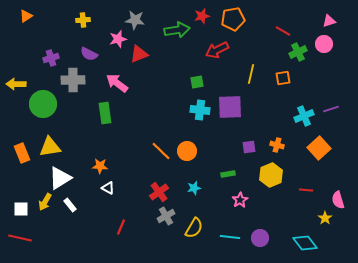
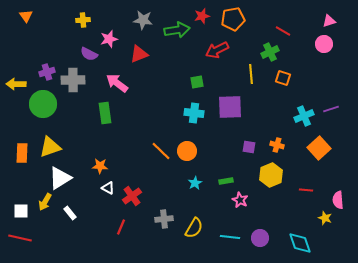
orange triangle at (26, 16): rotated 32 degrees counterclockwise
gray star at (135, 20): moved 8 px right
pink star at (118, 39): moved 9 px left
green cross at (298, 52): moved 28 px left
purple cross at (51, 58): moved 4 px left, 14 px down
yellow line at (251, 74): rotated 18 degrees counterclockwise
orange square at (283, 78): rotated 28 degrees clockwise
cyan cross at (200, 110): moved 6 px left, 3 px down
yellow triangle at (50, 147): rotated 10 degrees counterclockwise
purple square at (249, 147): rotated 16 degrees clockwise
orange rectangle at (22, 153): rotated 24 degrees clockwise
green rectangle at (228, 174): moved 2 px left, 7 px down
cyan star at (194, 188): moved 1 px right, 5 px up; rotated 16 degrees counterclockwise
red cross at (159, 192): moved 27 px left, 4 px down
pink star at (240, 200): rotated 14 degrees counterclockwise
pink semicircle at (338, 200): rotated 12 degrees clockwise
white rectangle at (70, 205): moved 8 px down
white square at (21, 209): moved 2 px down
gray cross at (166, 216): moved 2 px left, 3 px down; rotated 24 degrees clockwise
yellow star at (325, 218): rotated 16 degrees counterclockwise
cyan diamond at (305, 243): moved 5 px left; rotated 20 degrees clockwise
